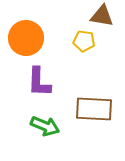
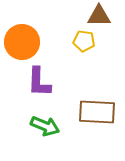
brown triangle: moved 3 px left; rotated 10 degrees counterclockwise
orange circle: moved 4 px left, 4 px down
brown rectangle: moved 3 px right, 3 px down
